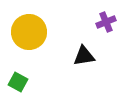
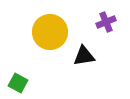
yellow circle: moved 21 px right
green square: moved 1 px down
